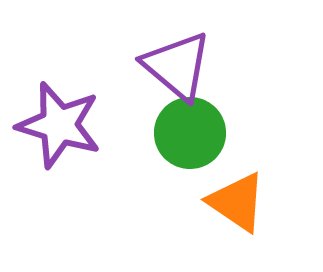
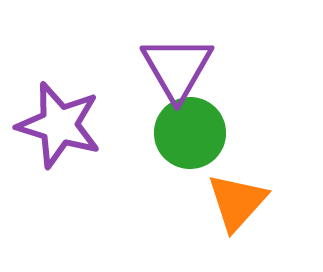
purple triangle: moved 2 px down; rotated 20 degrees clockwise
orange triangle: rotated 38 degrees clockwise
